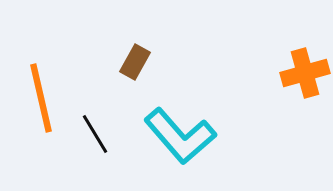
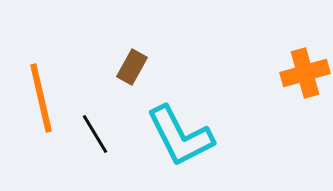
brown rectangle: moved 3 px left, 5 px down
cyan L-shape: rotated 14 degrees clockwise
